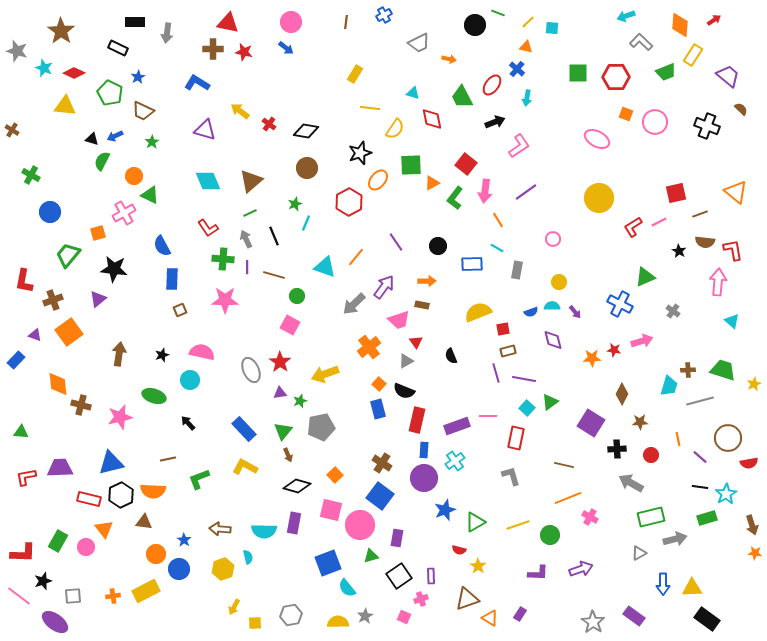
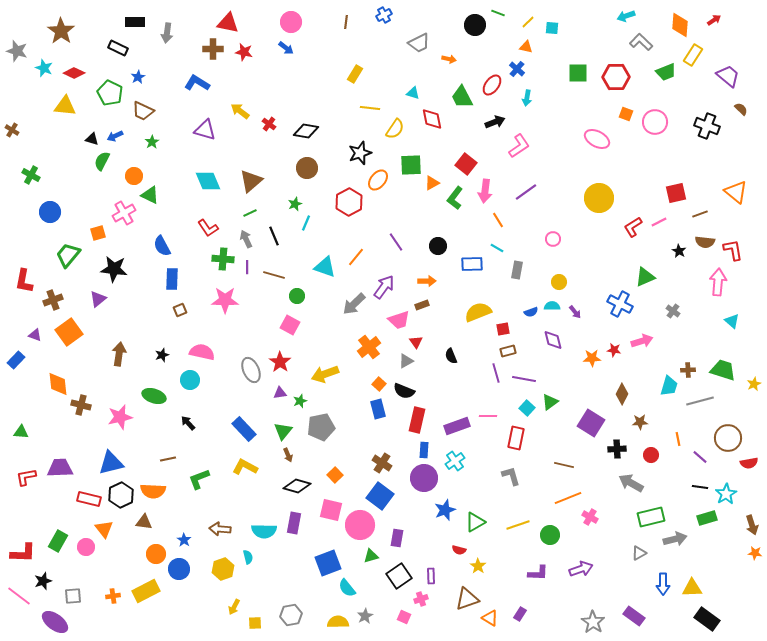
brown rectangle at (422, 305): rotated 32 degrees counterclockwise
